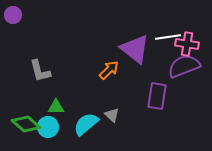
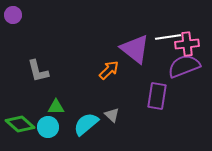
pink cross: rotated 15 degrees counterclockwise
gray L-shape: moved 2 px left
green diamond: moved 6 px left
